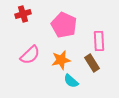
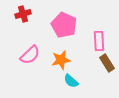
brown rectangle: moved 15 px right
